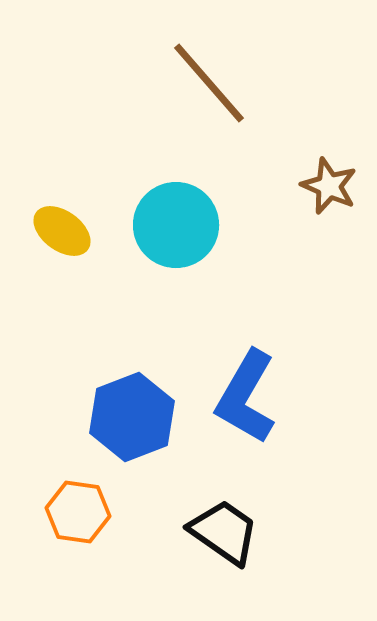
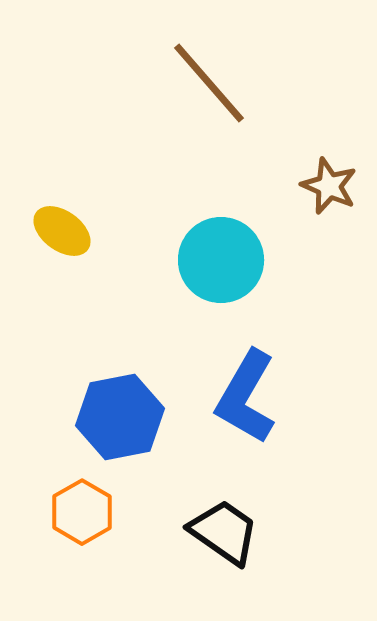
cyan circle: moved 45 px right, 35 px down
blue hexagon: moved 12 px left; rotated 10 degrees clockwise
orange hexagon: moved 4 px right; rotated 22 degrees clockwise
